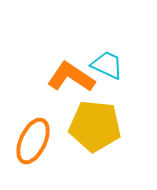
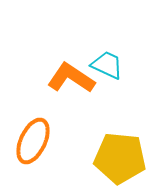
orange L-shape: moved 1 px down
yellow pentagon: moved 25 px right, 32 px down
